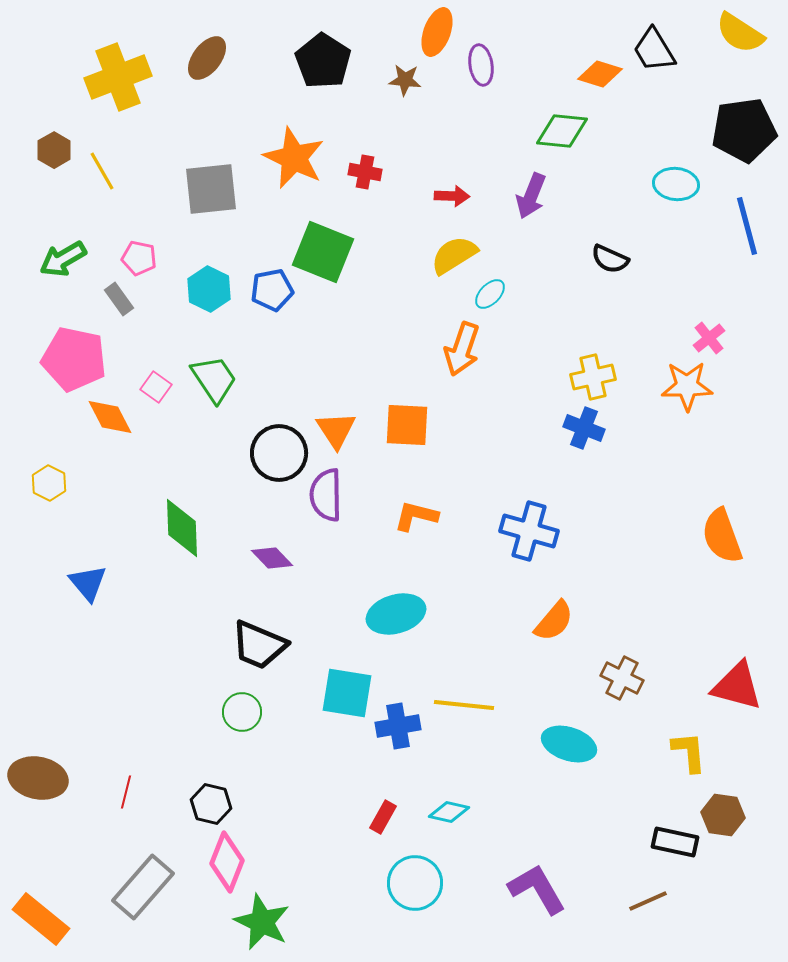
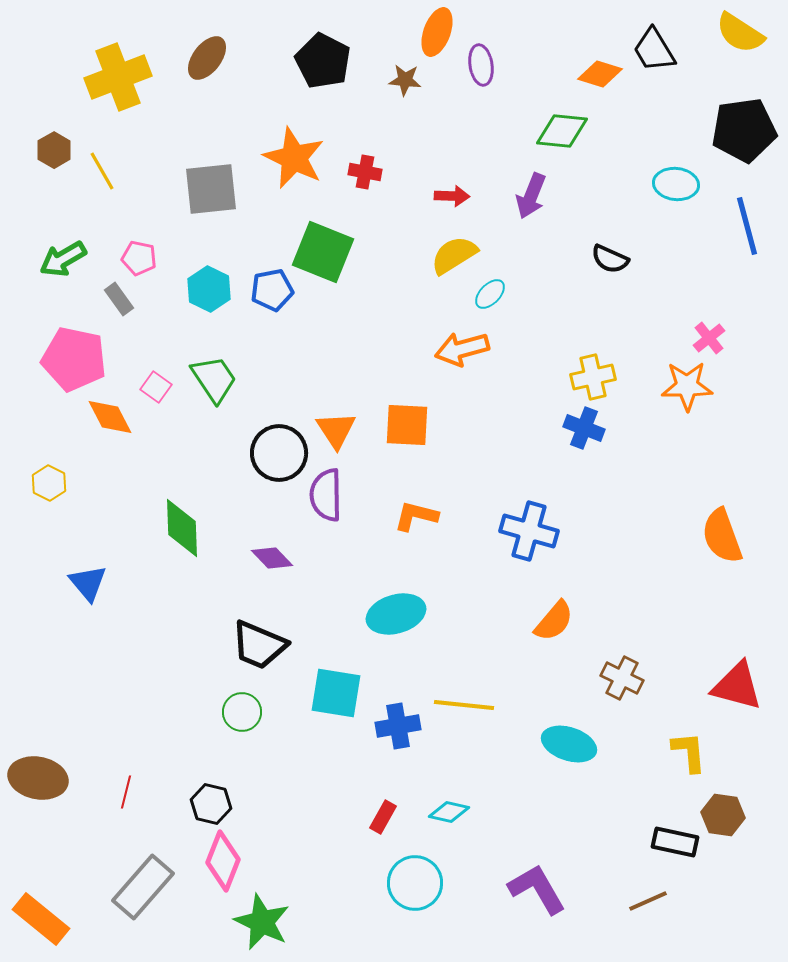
black pentagon at (323, 61): rotated 6 degrees counterclockwise
orange arrow at (462, 349): rotated 56 degrees clockwise
cyan square at (347, 693): moved 11 px left
pink diamond at (227, 862): moved 4 px left, 1 px up
